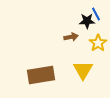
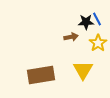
blue line: moved 1 px right, 5 px down
black star: moved 1 px left, 1 px down
